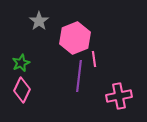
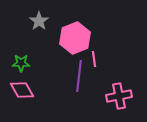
green star: rotated 24 degrees clockwise
pink diamond: rotated 55 degrees counterclockwise
